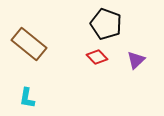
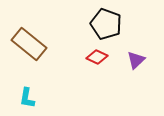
red diamond: rotated 20 degrees counterclockwise
